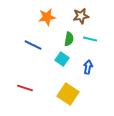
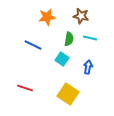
brown star: rotated 21 degrees clockwise
cyan line: moved 1 px up
